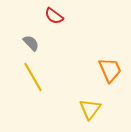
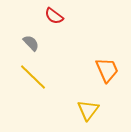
orange trapezoid: moved 3 px left
yellow line: rotated 16 degrees counterclockwise
yellow triangle: moved 2 px left, 1 px down
